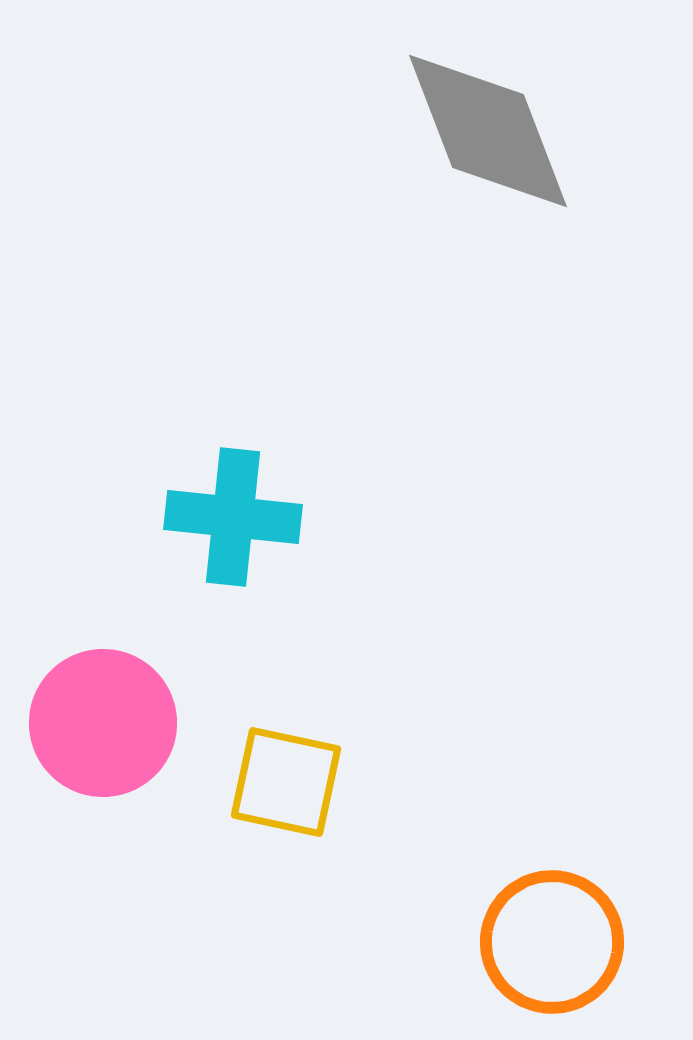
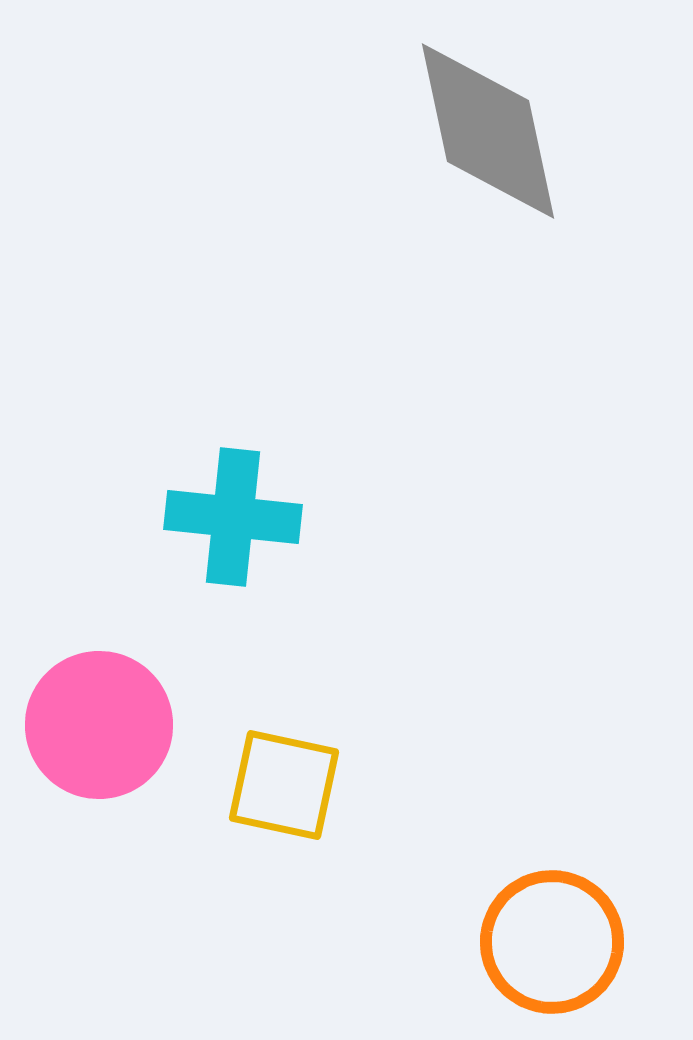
gray diamond: rotated 9 degrees clockwise
pink circle: moved 4 px left, 2 px down
yellow square: moved 2 px left, 3 px down
